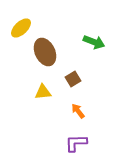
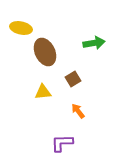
yellow ellipse: rotated 55 degrees clockwise
green arrow: moved 1 px down; rotated 30 degrees counterclockwise
purple L-shape: moved 14 px left
